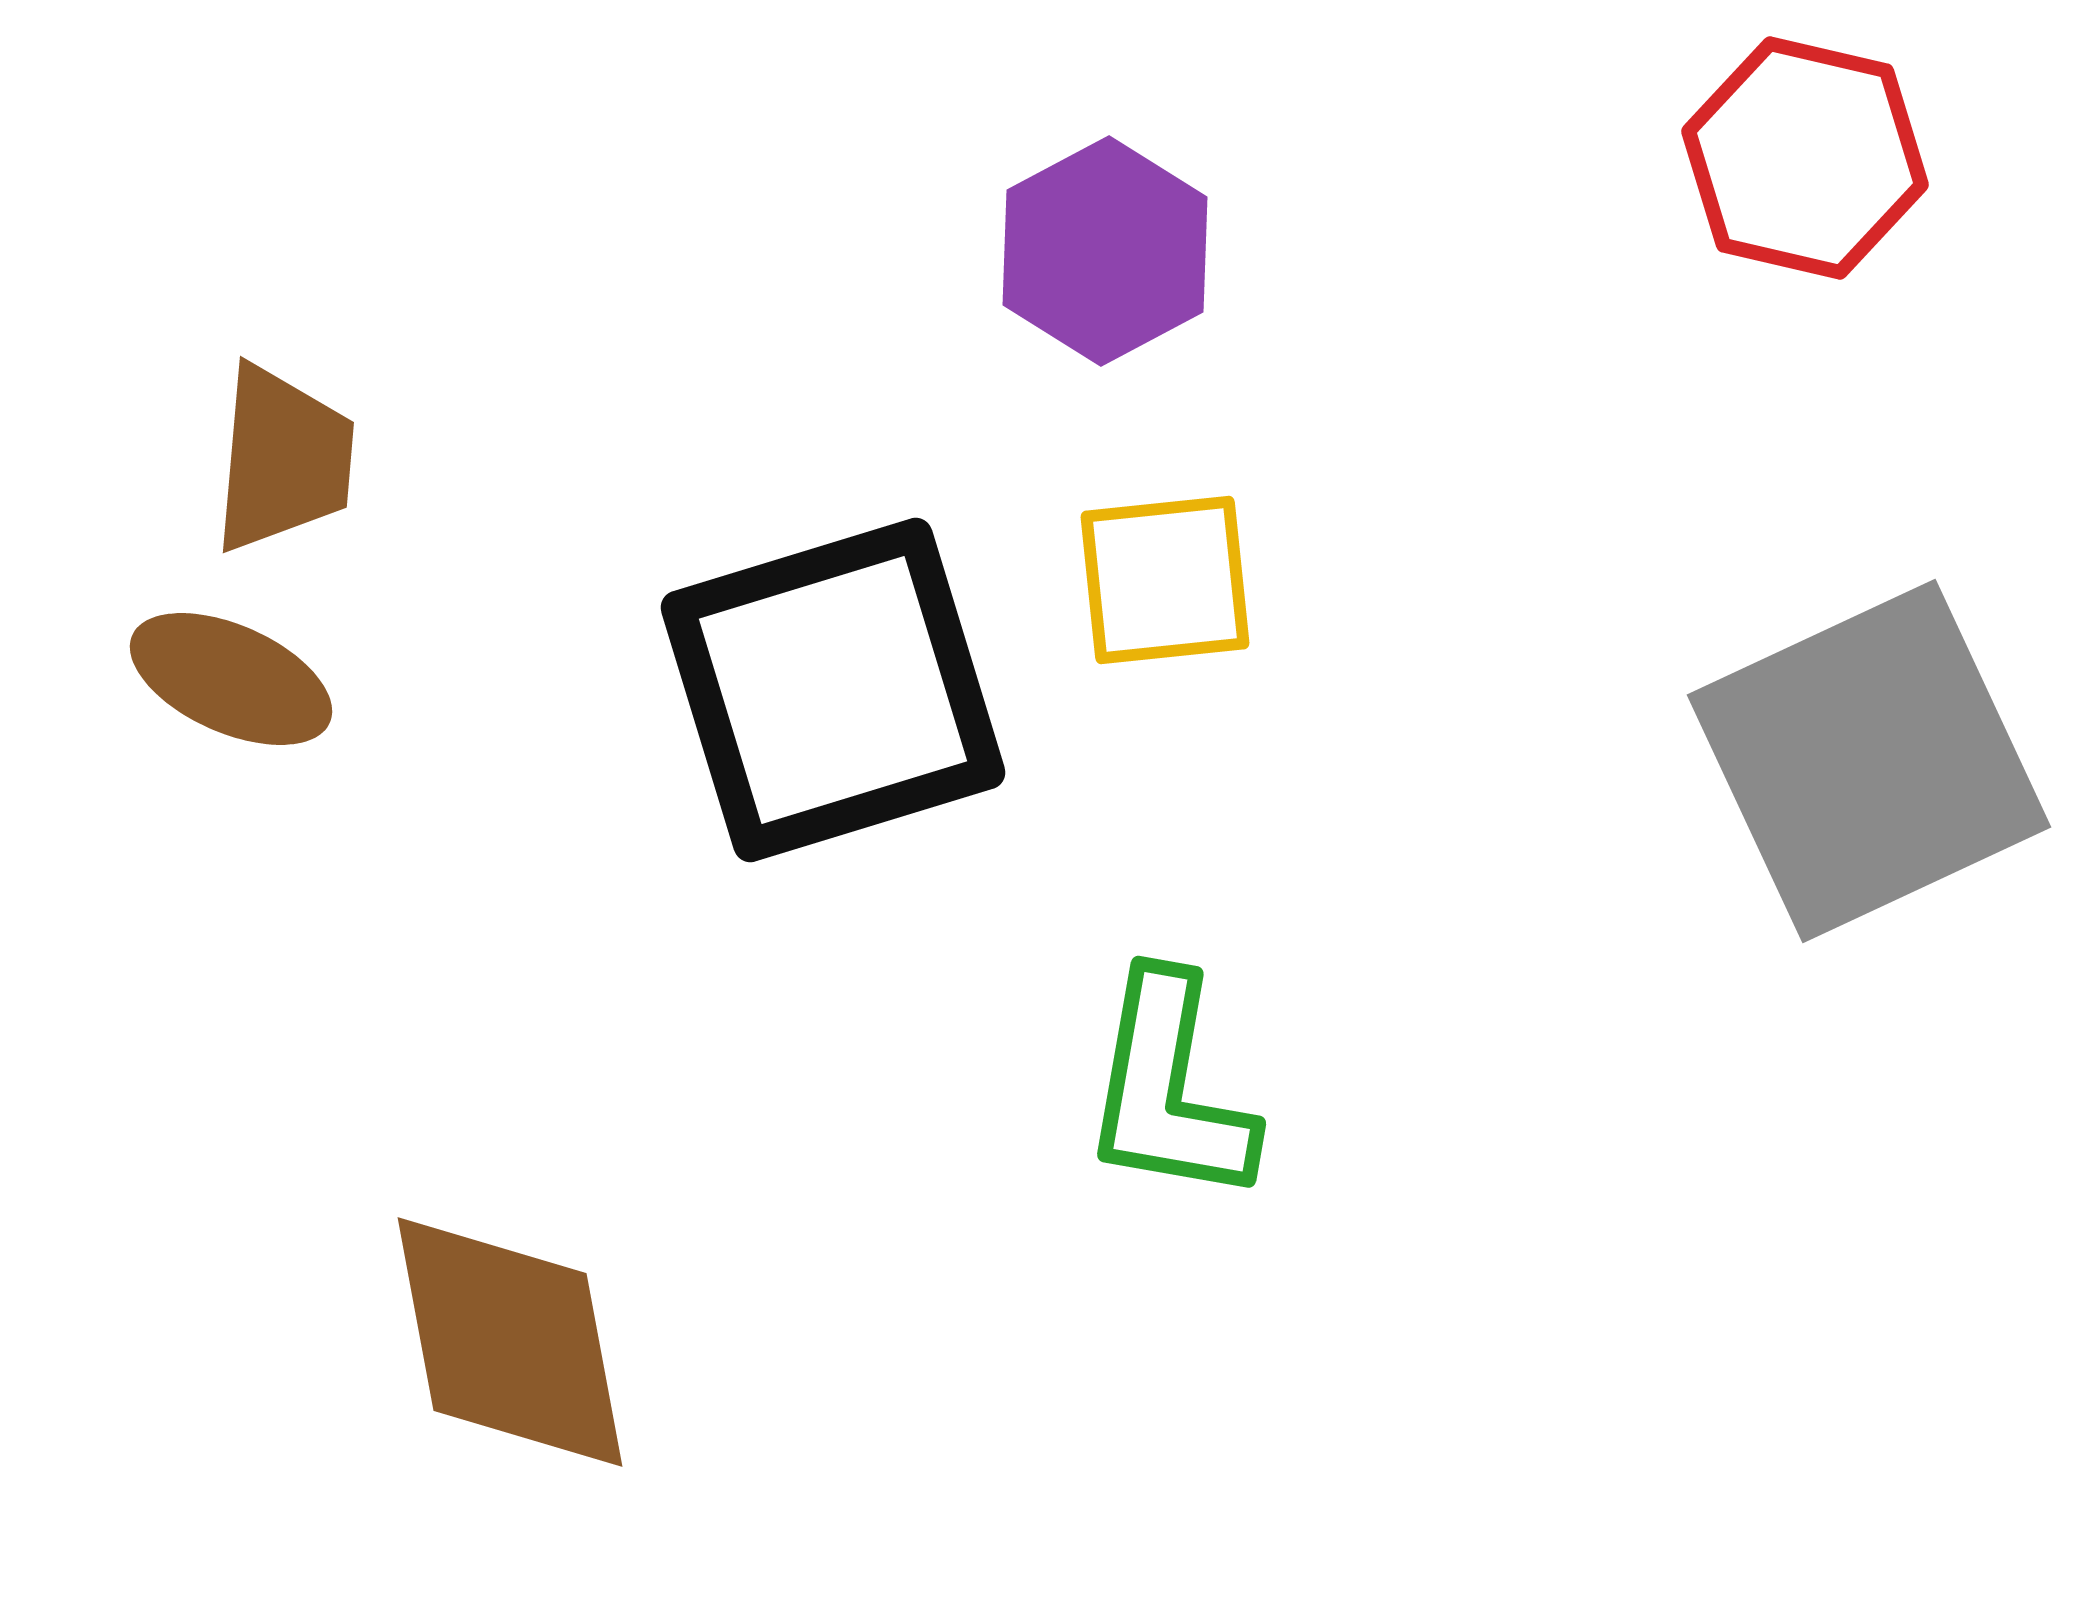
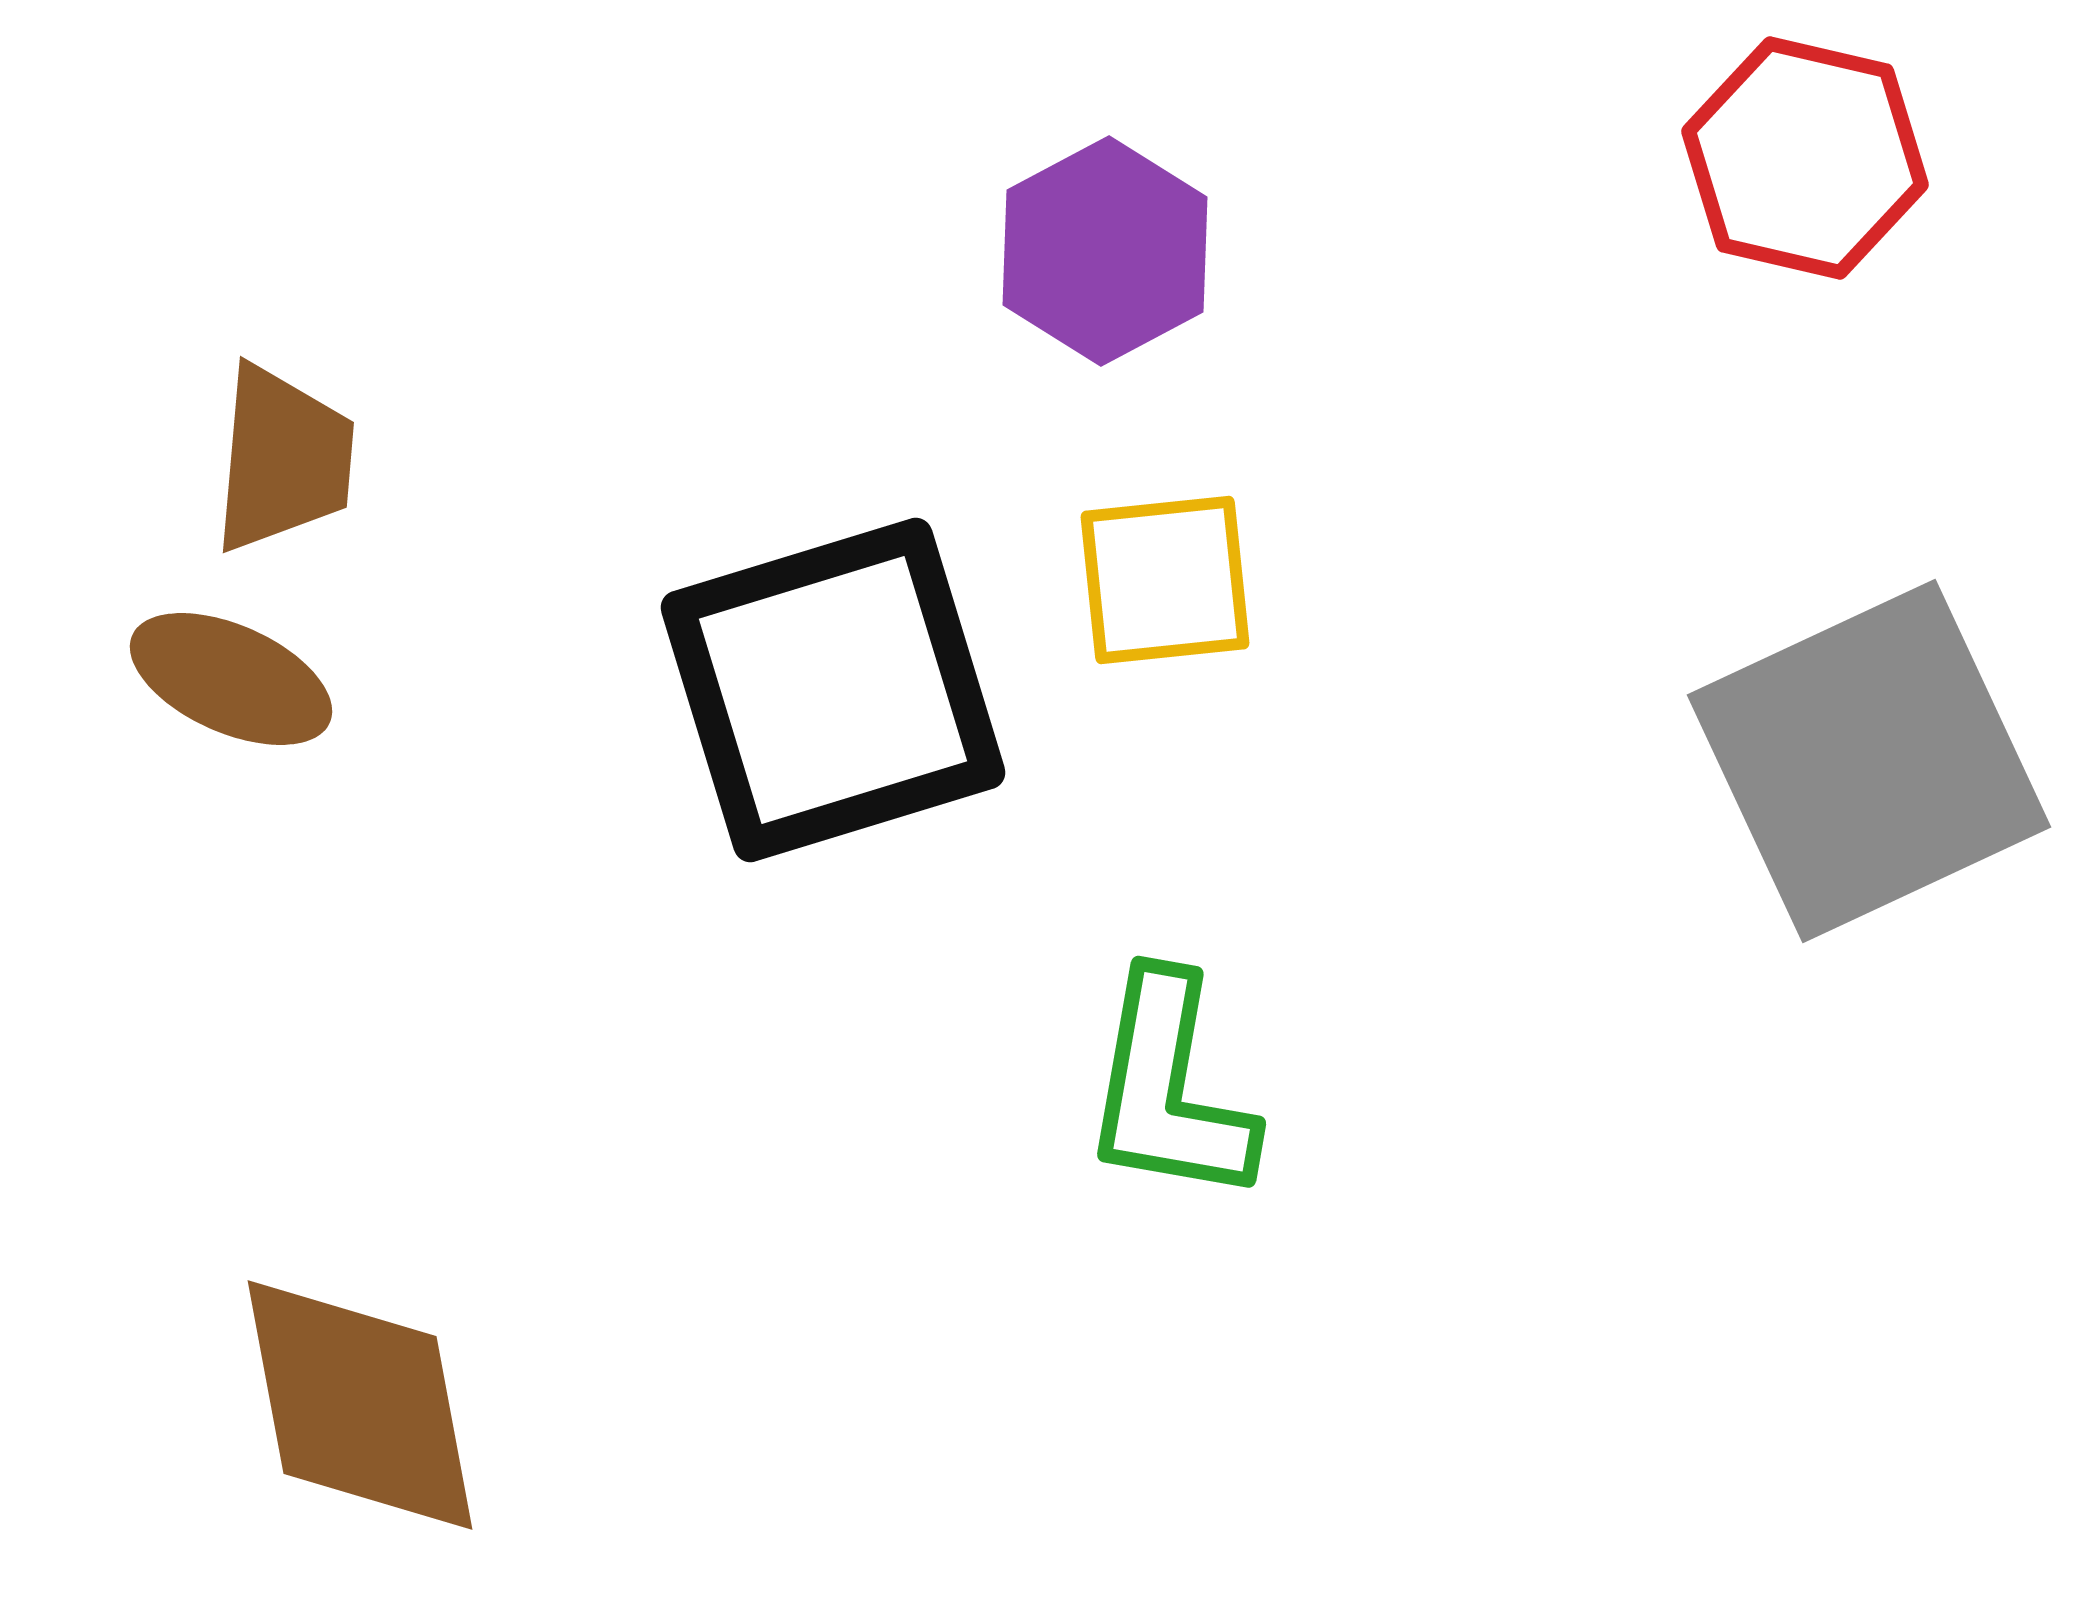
brown diamond: moved 150 px left, 63 px down
